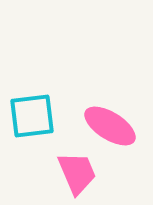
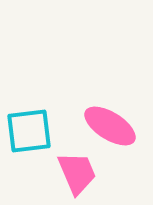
cyan square: moved 3 px left, 15 px down
